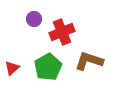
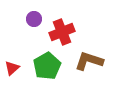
green pentagon: moved 1 px left, 1 px up
